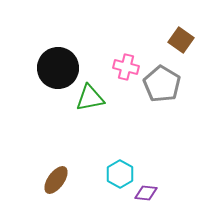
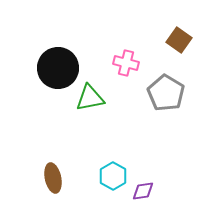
brown square: moved 2 px left
pink cross: moved 4 px up
gray pentagon: moved 4 px right, 9 px down
cyan hexagon: moved 7 px left, 2 px down
brown ellipse: moved 3 px left, 2 px up; rotated 48 degrees counterclockwise
purple diamond: moved 3 px left, 2 px up; rotated 15 degrees counterclockwise
